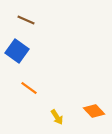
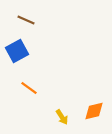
blue square: rotated 25 degrees clockwise
orange diamond: rotated 60 degrees counterclockwise
yellow arrow: moved 5 px right
